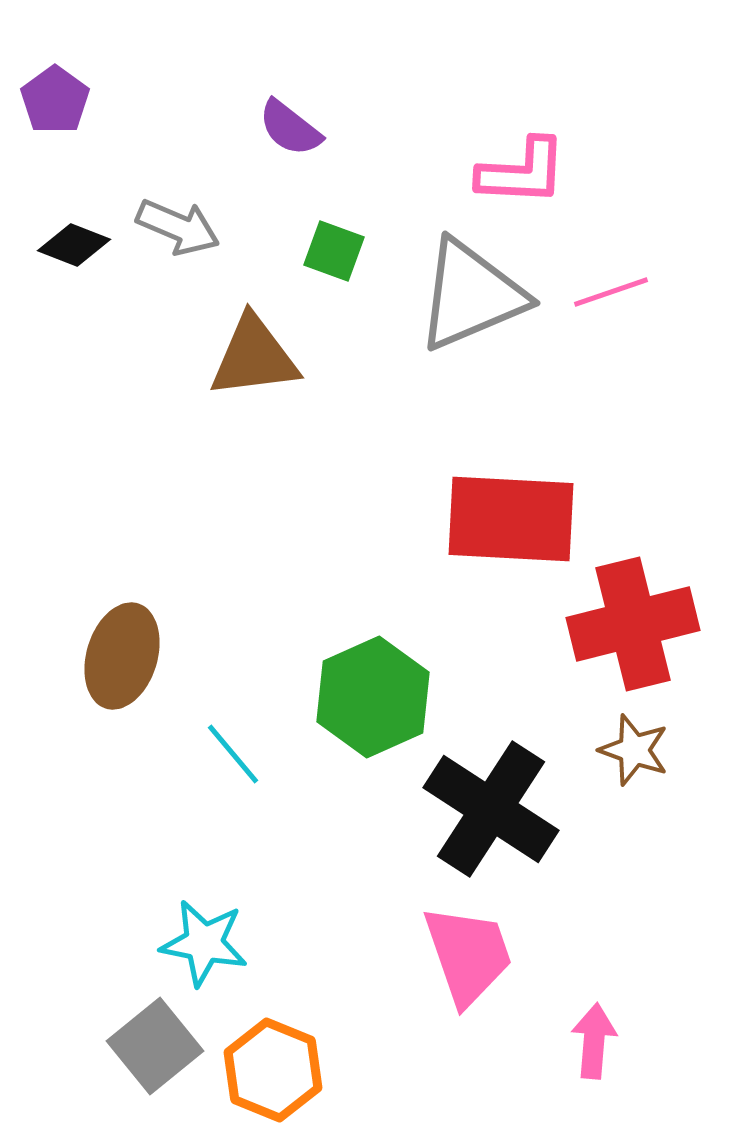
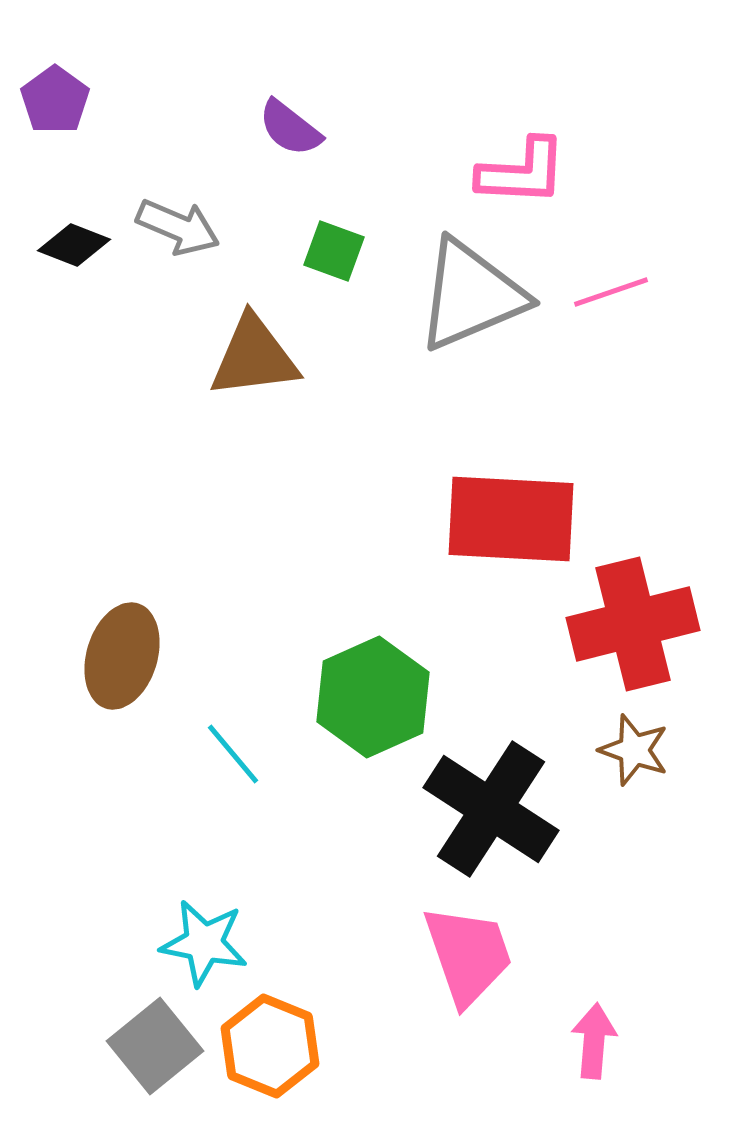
orange hexagon: moved 3 px left, 24 px up
